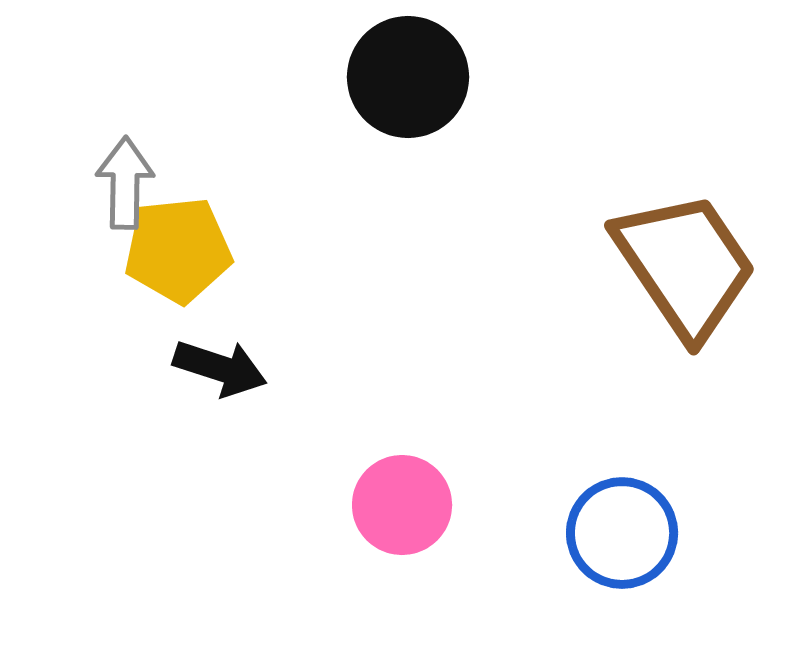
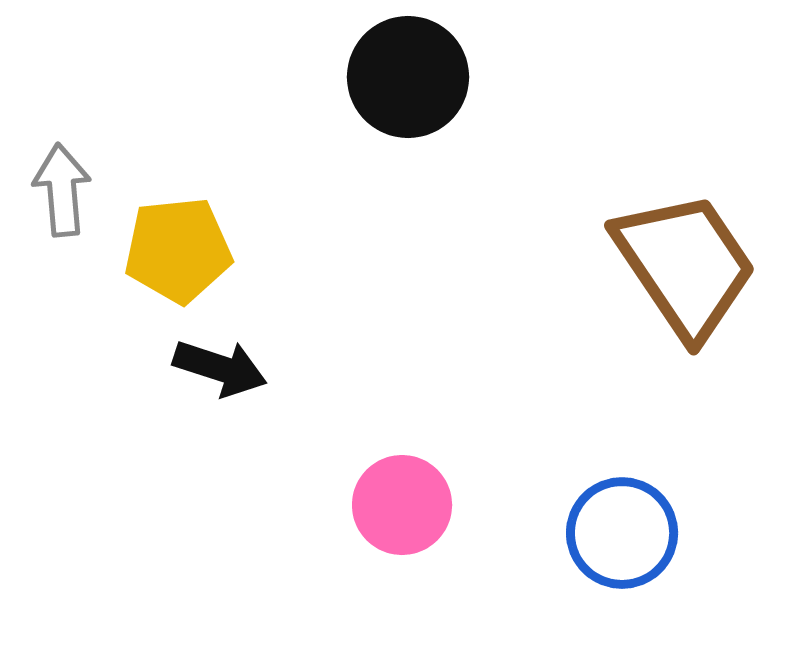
gray arrow: moved 63 px left, 7 px down; rotated 6 degrees counterclockwise
